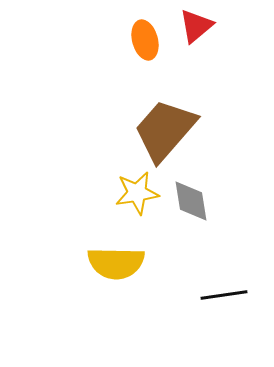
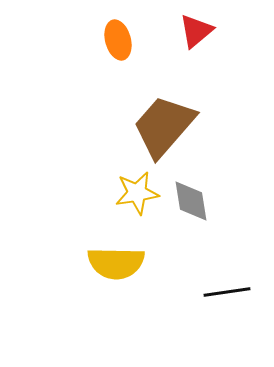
red triangle: moved 5 px down
orange ellipse: moved 27 px left
brown trapezoid: moved 1 px left, 4 px up
black line: moved 3 px right, 3 px up
